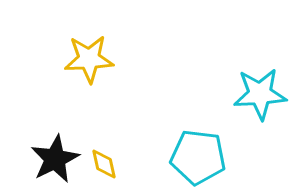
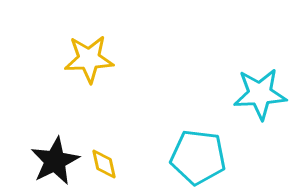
black star: moved 2 px down
